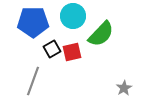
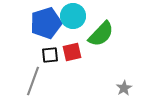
blue pentagon: moved 13 px right, 1 px down; rotated 16 degrees counterclockwise
black square: moved 2 px left, 6 px down; rotated 24 degrees clockwise
